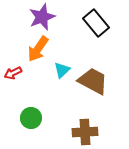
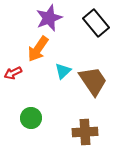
purple star: moved 7 px right, 1 px down
cyan triangle: moved 1 px right, 1 px down
brown trapezoid: rotated 28 degrees clockwise
